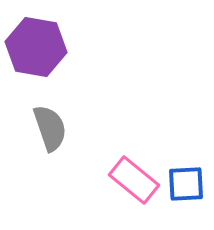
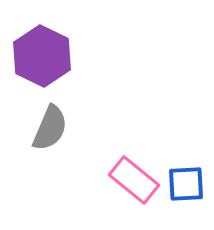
purple hexagon: moved 6 px right, 9 px down; rotated 16 degrees clockwise
gray semicircle: rotated 42 degrees clockwise
